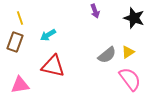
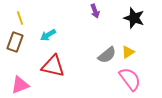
pink triangle: rotated 12 degrees counterclockwise
